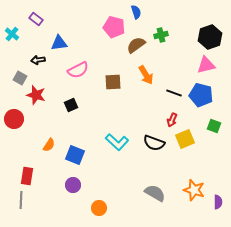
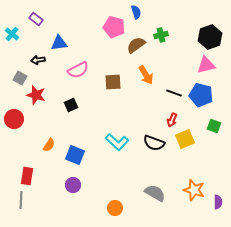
orange circle: moved 16 px right
